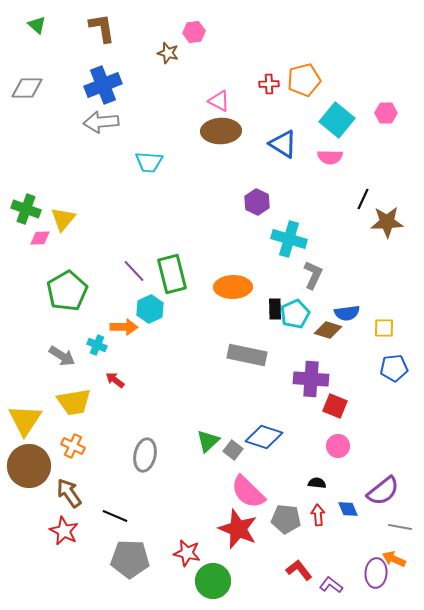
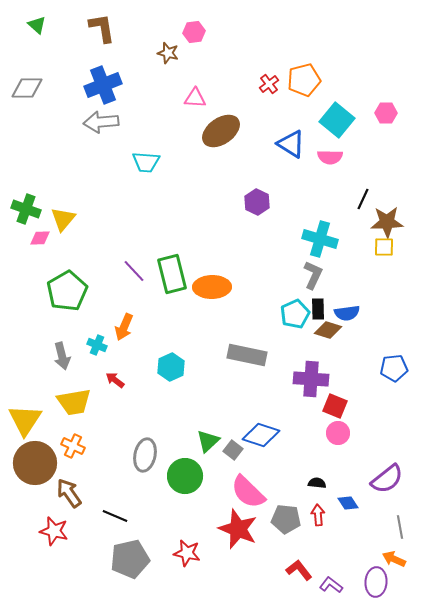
red cross at (269, 84): rotated 36 degrees counterclockwise
pink triangle at (219, 101): moved 24 px left, 3 px up; rotated 25 degrees counterclockwise
brown ellipse at (221, 131): rotated 33 degrees counterclockwise
blue triangle at (283, 144): moved 8 px right
cyan trapezoid at (149, 162): moved 3 px left
cyan cross at (289, 239): moved 31 px right
orange ellipse at (233, 287): moved 21 px left
cyan hexagon at (150, 309): moved 21 px right, 58 px down
black rectangle at (275, 309): moved 43 px right
orange arrow at (124, 327): rotated 112 degrees clockwise
yellow square at (384, 328): moved 81 px up
gray arrow at (62, 356): rotated 44 degrees clockwise
blue diamond at (264, 437): moved 3 px left, 2 px up
pink circle at (338, 446): moved 13 px up
brown circle at (29, 466): moved 6 px right, 3 px up
purple semicircle at (383, 491): moved 4 px right, 12 px up
blue diamond at (348, 509): moved 6 px up; rotated 10 degrees counterclockwise
gray line at (400, 527): rotated 70 degrees clockwise
red star at (64, 531): moved 10 px left; rotated 12 degrees counterclockwise
gray pentagon at (130, 559): rotated 15 degrees counterclockwise
purple ellipse at (376, 573): moved 9 px down
green circle at (213, 581): moved 28 px left, 105 px up
